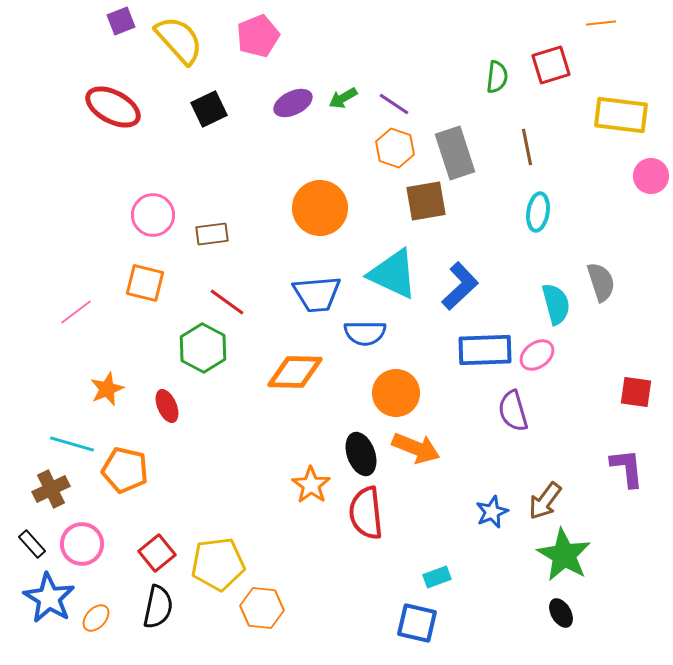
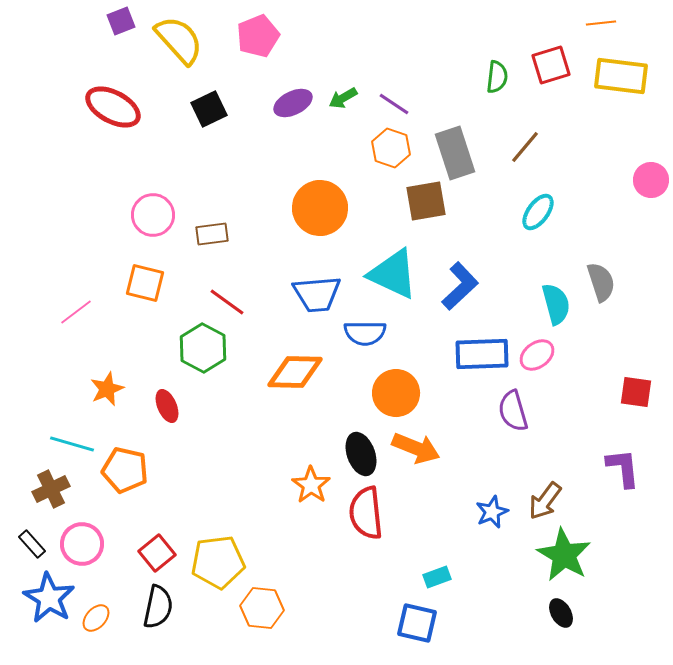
yellow rectangle at (621, 115): moved 39 px up
brown line at (527, 147): moved 2 px left; rotated 51 degrees clockwise
orange hexagon at (395, 148): moved 4 px left
pink circle at (651, 176): moved 4 px down
cyan ellipse at (538, 212): rotated 27 degrees clockwise
blue rectangle at (485, 350): moved 3 px left, 4 px down
purple L-shape at (627, 468): moved 4 px left
yellow pentagon at (218, 564): moved 2 px up
